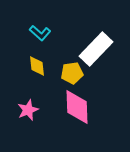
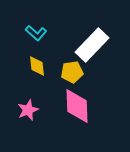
cyan L-shape: moved 4 px left
white rectangle: moved 4 px left, 4 px up
yellow pentagon: moved 1 px up
pink diamond: moved 1 px up
